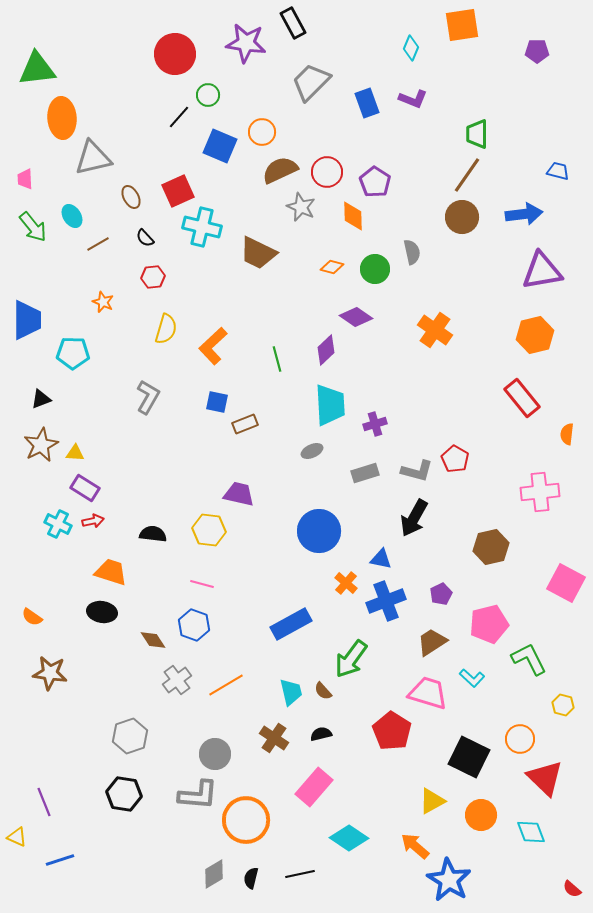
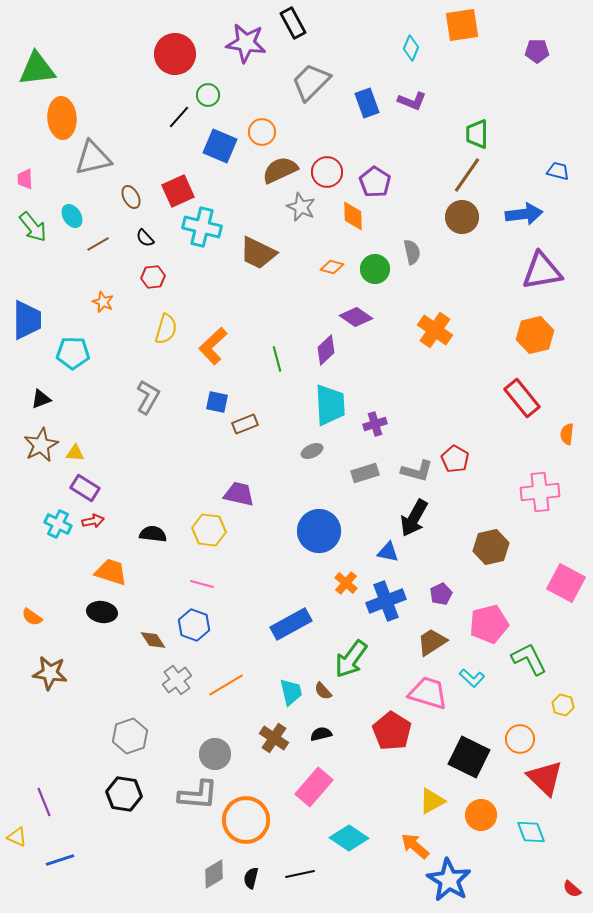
purple L-shape at (413, 99): moved 1 px left, 2 px down
blue triangle at (381, 559): moved 7 px right, 7 px up
